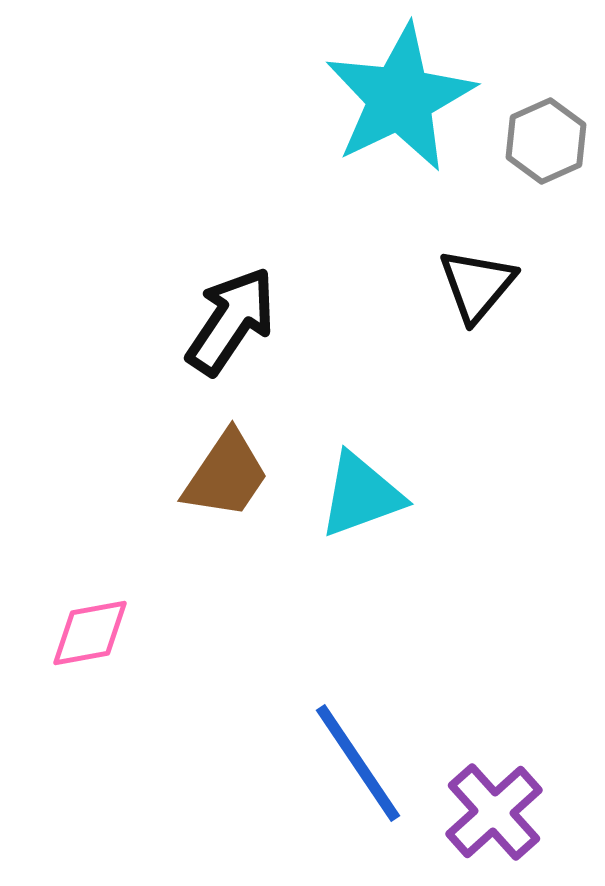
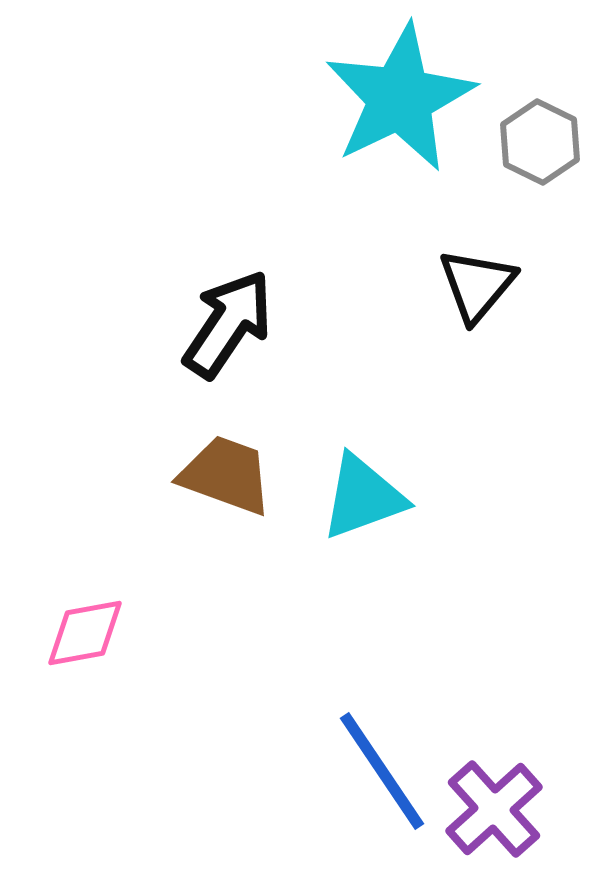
gray hexagon: moved 6 px left, 1 px down; rotated 10 degrees counterclockwise
black arrow: moved 3 px left, 3 px down
brown trapezoid: rotated 104 degrees counterclockwise
cyan triangle: moved 2 px right, 2 px down
pink diamond: moved 5 px left
blue line: moved 24 px right, 8 px down
purple cross: moved 3 px up
